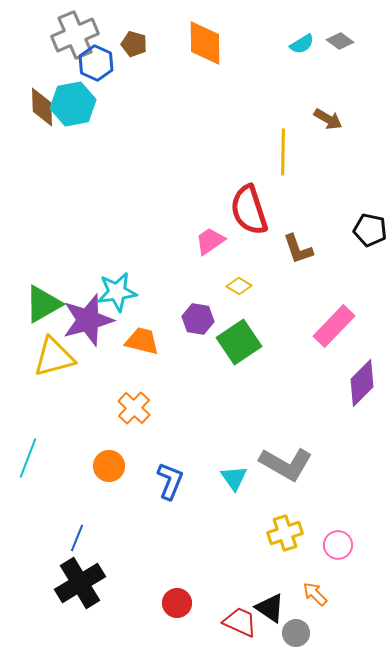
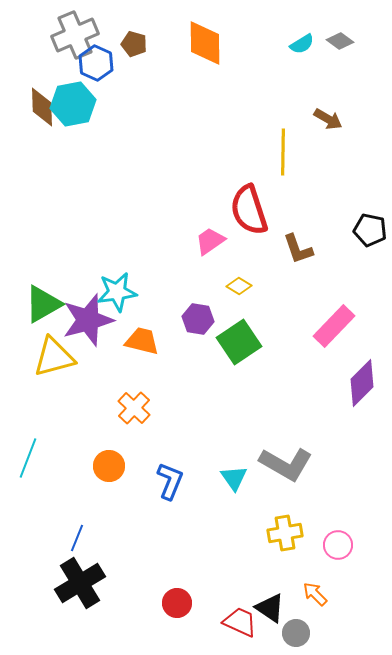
yellow cross: rotated 8 degrees clockwise
